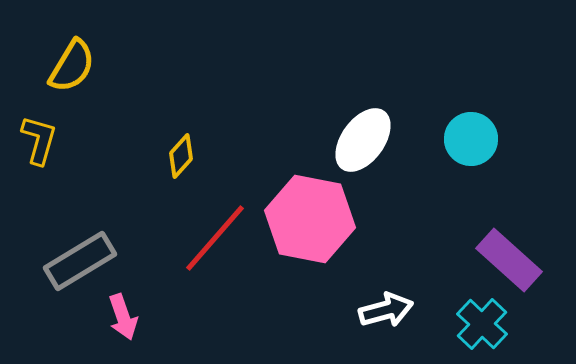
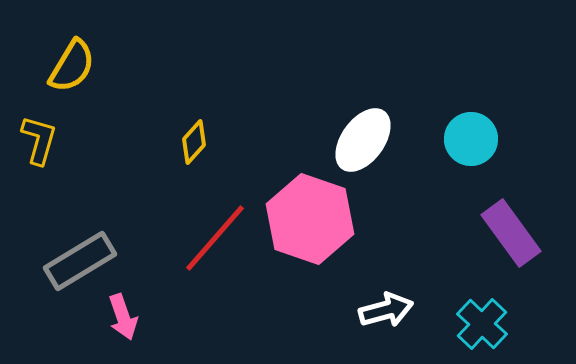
yellow diamond: moved 13 px right, 14 px up
pink hexagon: rotated 8 degrees clockwise
purple rectangle: moved 2 px right, 27 px up; rotated 12 degrees clockwise
